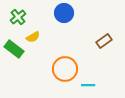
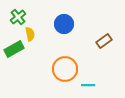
blue circle: moved 11 px down
yellow semicircle: moved 3 px left, 3 px up; rotated 72 degrees counterclockwise
green rectangle: rotated 66 degrees counterclockwise
